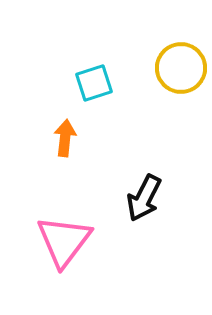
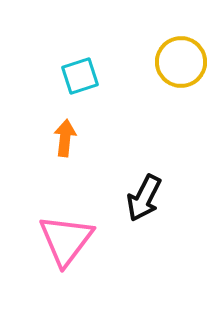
yellow circle: moved 6 px up
cyan square: moved 14 px left, 7 px up
pink triangle: moved 2 px right, 1 px up
